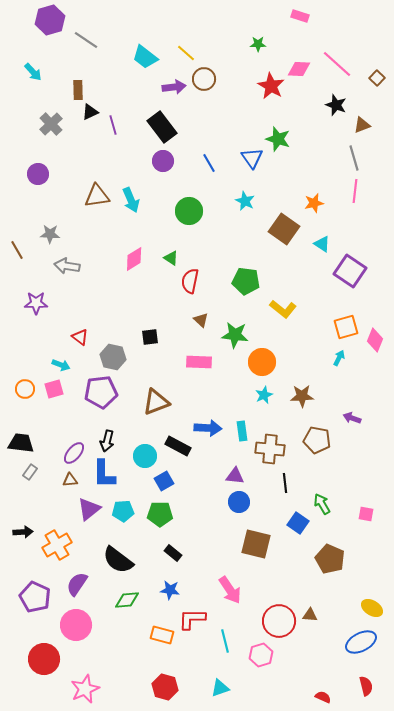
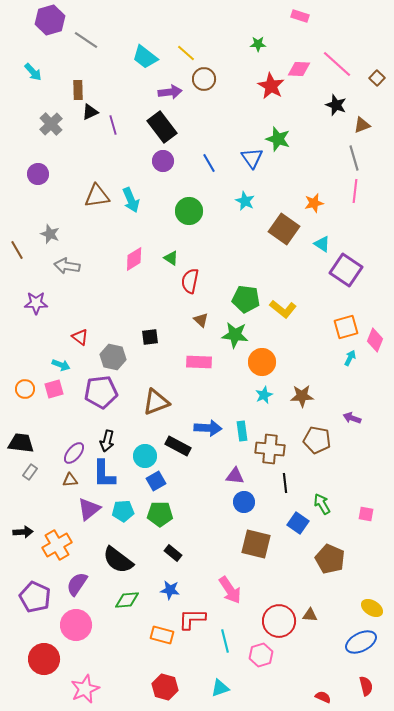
purple arrow at (174, 87): moved 4 px left, 5 px down
gray star at (50, 234): rotated 18 degrees clockwise
purple square at (350, 271): moved 4 px left, 1 px up
green pentagon at (246, 281): moved 18 px down
cyan arrow at (339, 358): moved 11 px right
blue square at (164, 481): moved 8 px left
blue circle at (239, 502): moved 5 px right
